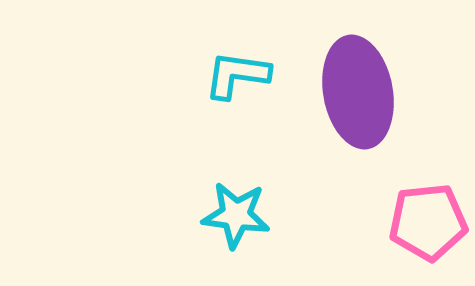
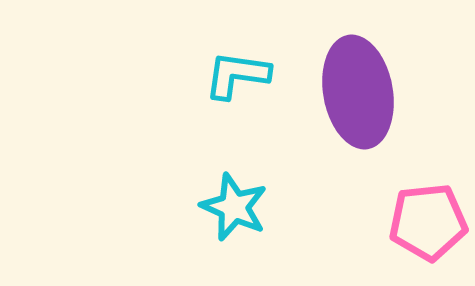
cyan star: moved 2 px left, 8 px up; rotated 16 degrees clockwise
